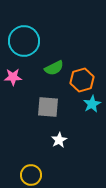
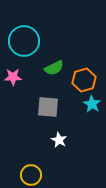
orange hexagon: moved 2 px right
cyan star: rotated 12 degrees counterclockwise
white star: rotated 14 degrees counterclockwise
